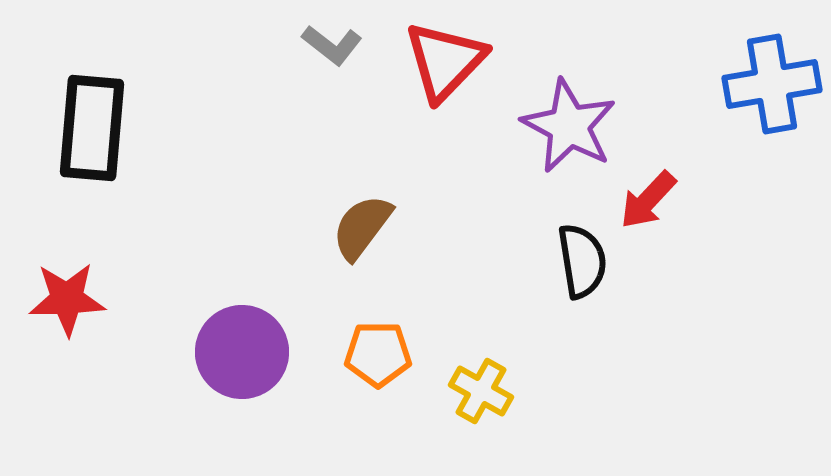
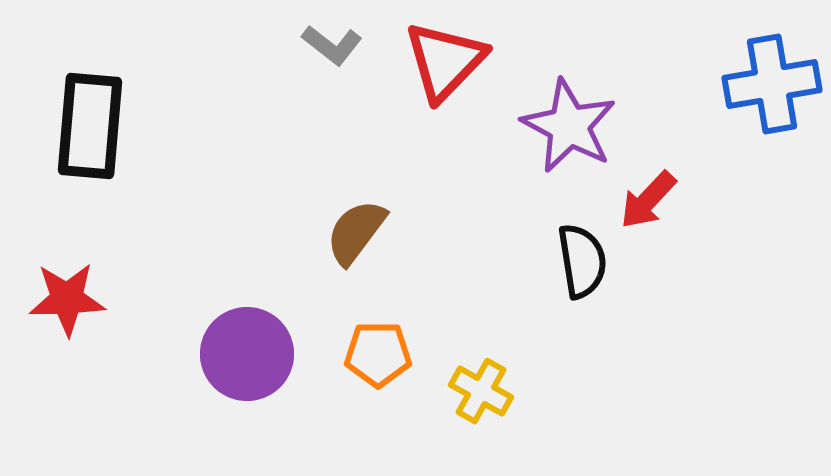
black rectangle: moved 2 px left, 2 px up
brown semicircle: moved 6 px left, 5 px down
purple circle: moved 5 px right, 2 px down
